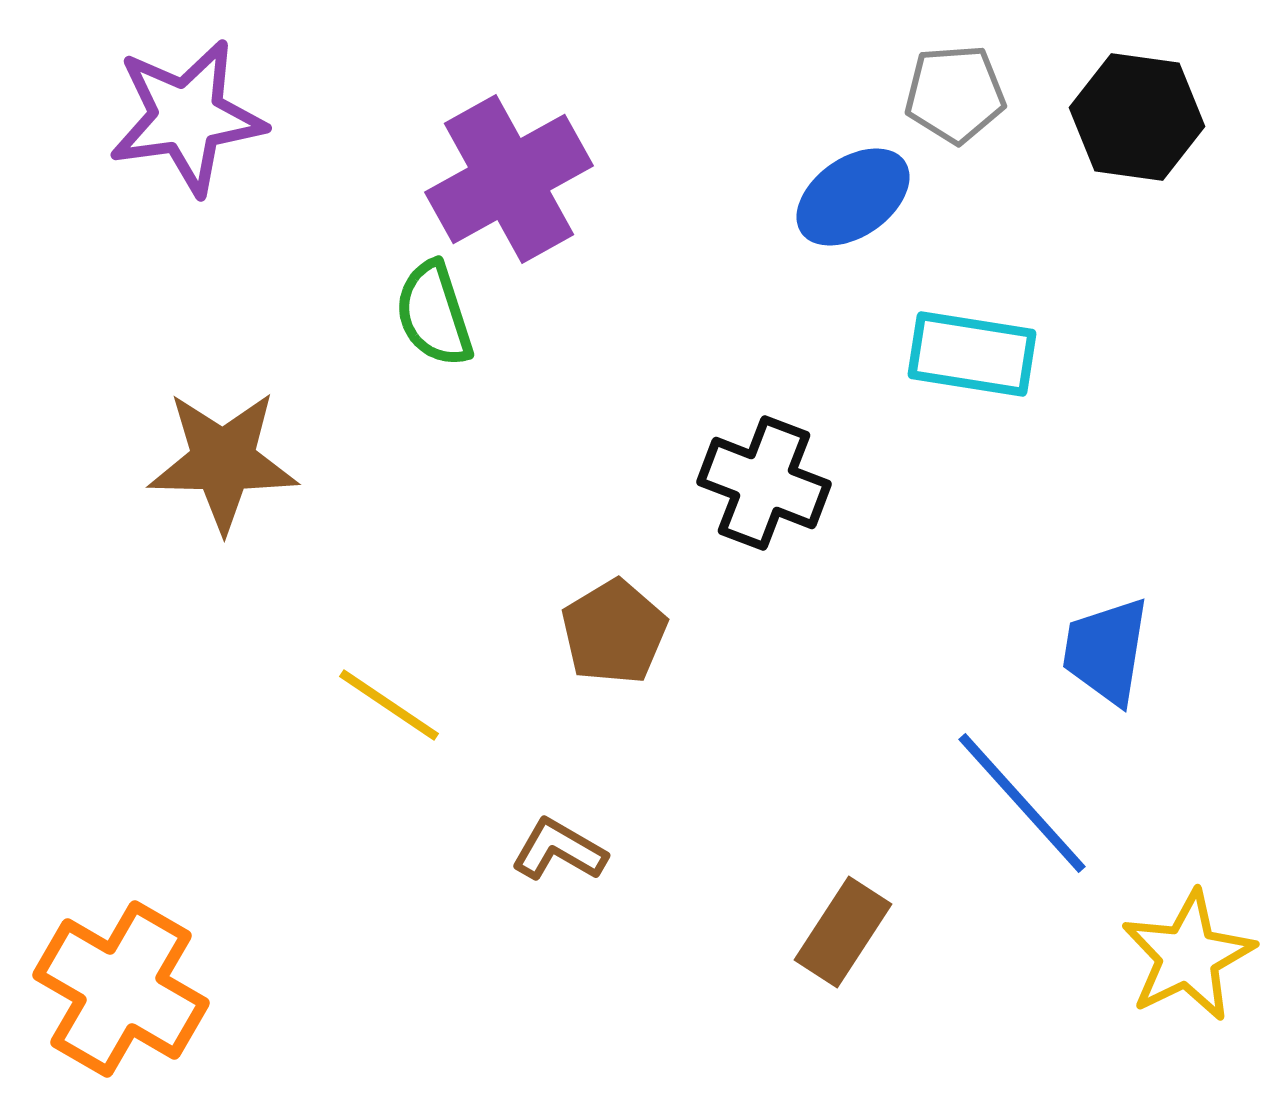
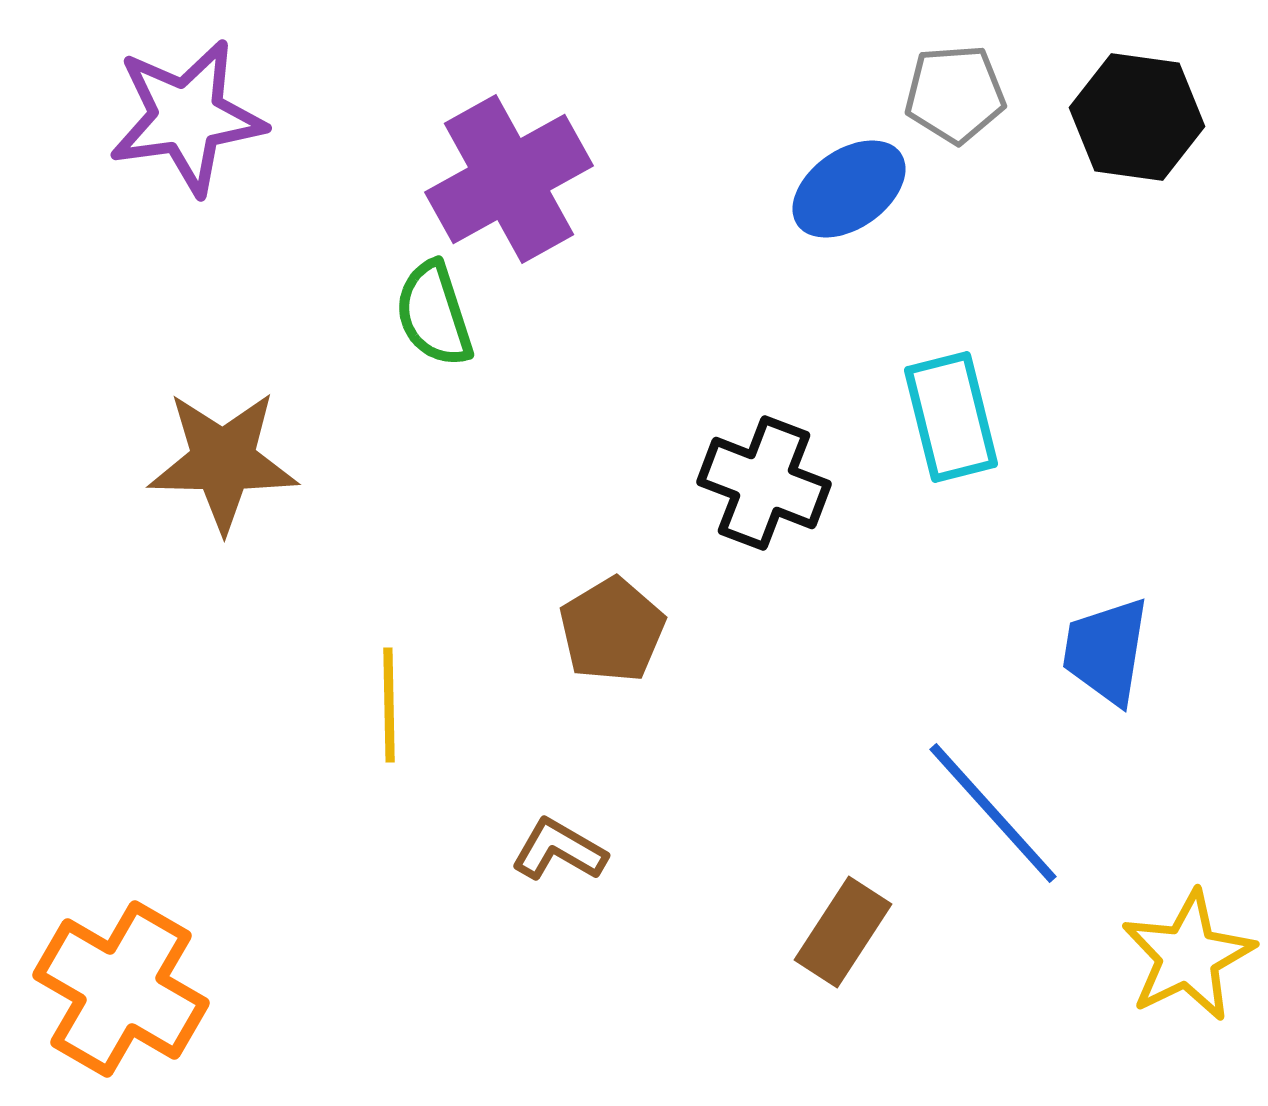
blue ellipse: moved 4 px left, 8 px up
cyan rectangle: moved 21 px left, 63 px down; rotated 67 degrees clockwise
brown pentagon: moved 2 px left, 2 px up
yellow line: rotated 55 degrees clockwise
blue line: moved 29 px left, 10 px down
